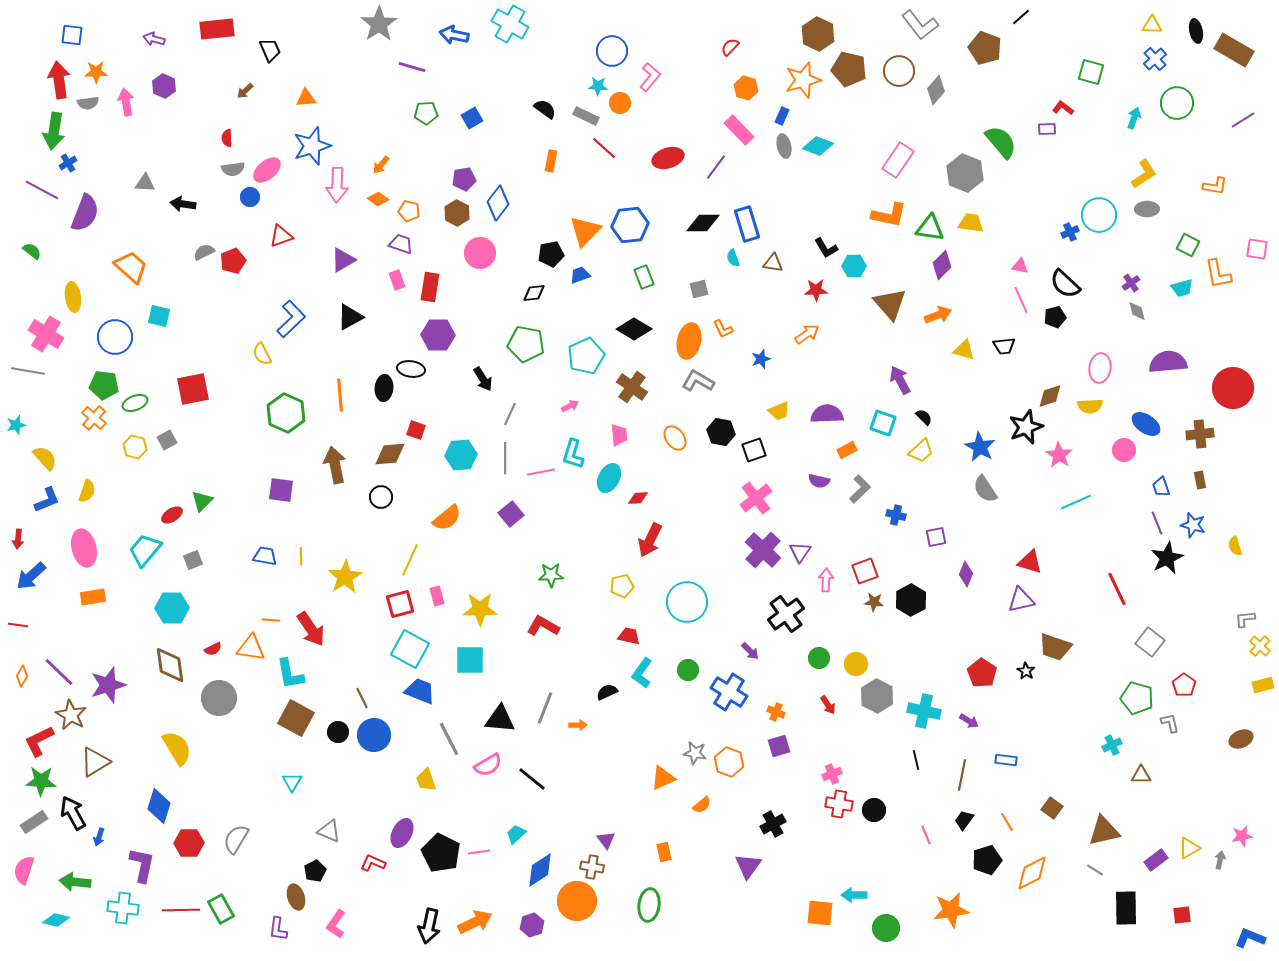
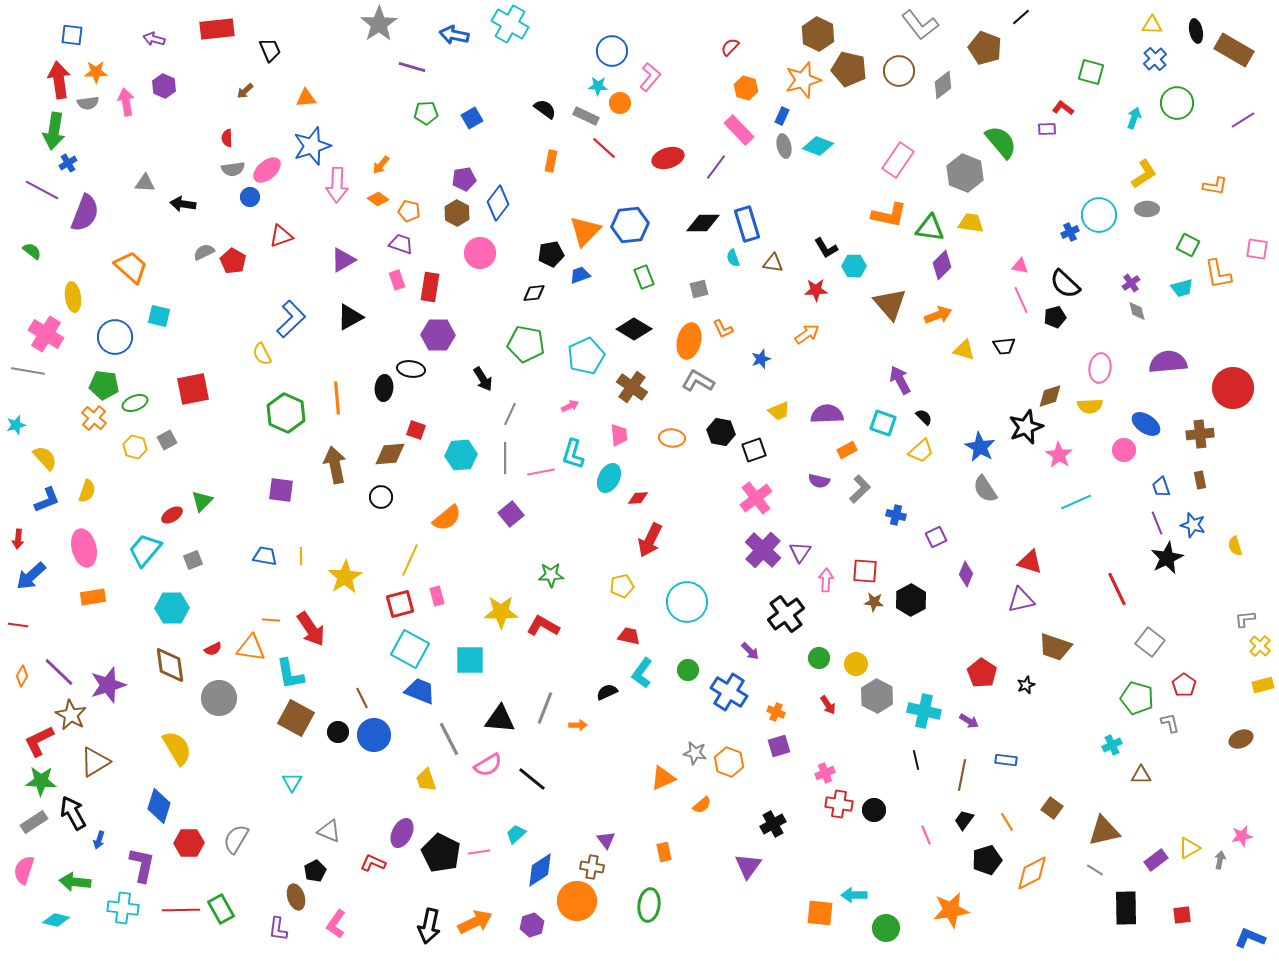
gray diamond at (936, 90): moved 7 px right, 5 px up; rotated 12 degrees clockwise
red pentagon at (233, 261): rotated 20 degrees counterclockwise
orange line at (340, 395): moved 3 px left, 3 px down
orange ellipse at (675, 438): moved 3 px left; rotated 50 degrees counterclockwise
purple square at (936, 537): rotated 15 degrees counterclockwise
red square at (865, 571): rotated 24 degrees clockwise
yellow star at (480, 609): moved 21 px right, 3 px down
black star at (1026, 671): moved 14 px down; rotated 18 degrees clockwise
pink cross at (832, 774): moved 7 px left, 1 px up
blue arrow at (99, 837): moved 3 px down
